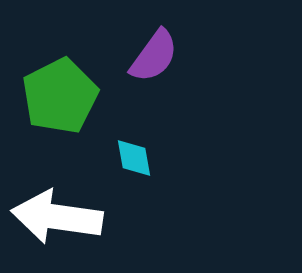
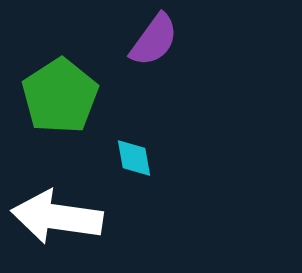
purple semicircle: moved 16 px up
green pentagon: rotated 6 degrees counterclockwise
